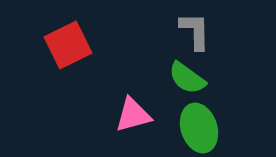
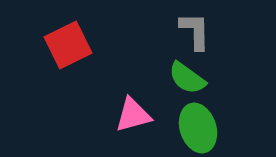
green ellipse: moved 1 px left
